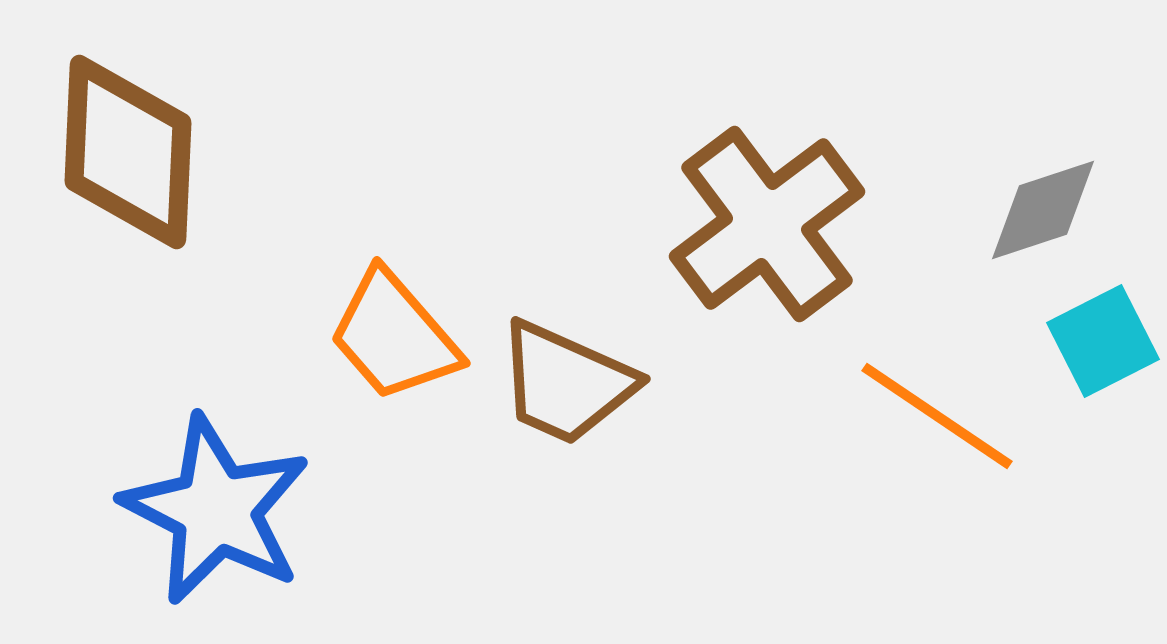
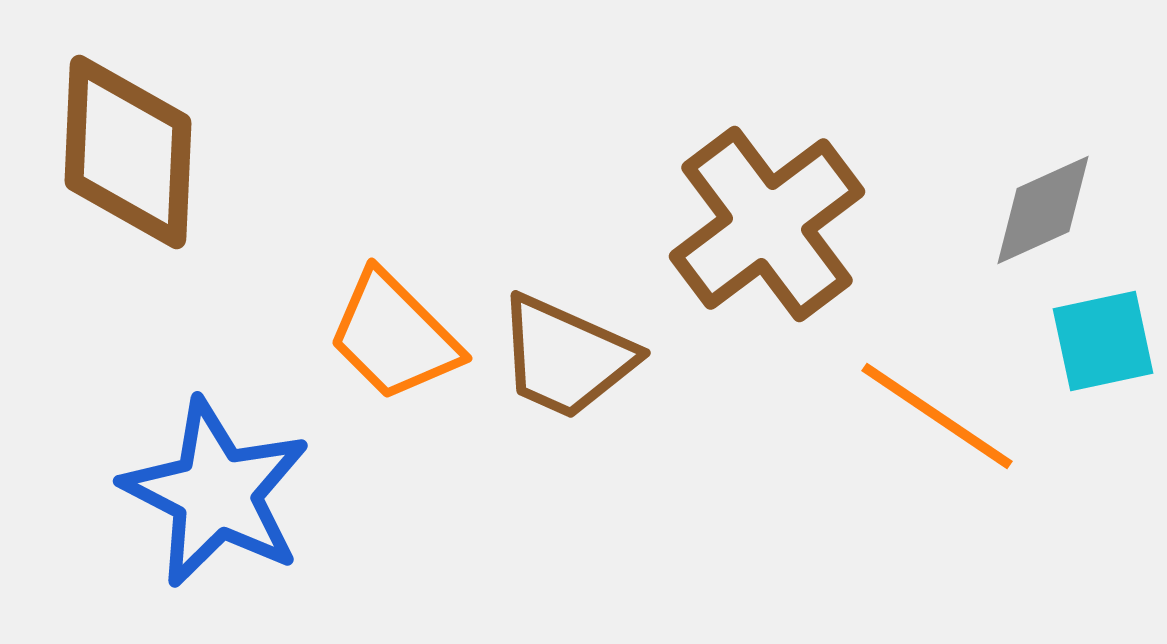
gray diamond: rotated 6 degrees counterclockwise
orange trapezoid: rotated 4 degrees counterclockwise
cyan square: rotated 15 degrees clockwise
brown trapezoid: moved 26 px up
blue star: moved 17 px up
